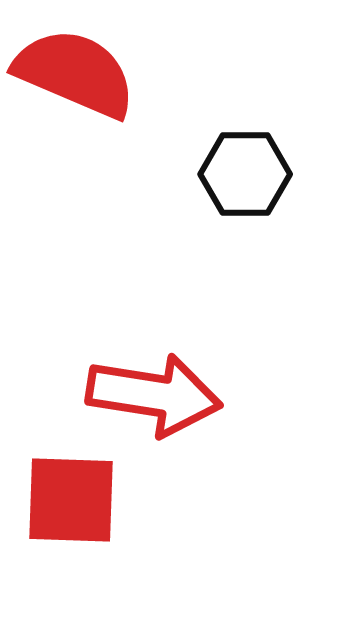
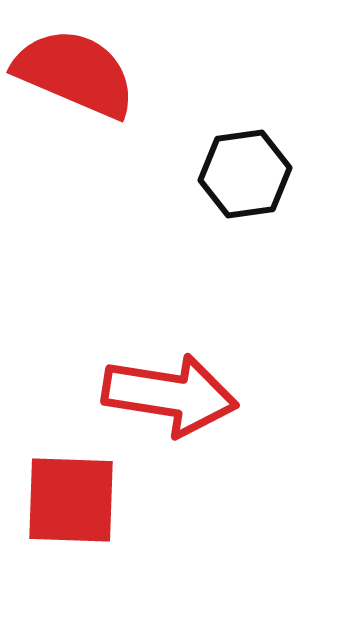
black hexagon: rotated 8 degrees counterclockwise
red arrow: moved 16 px right
